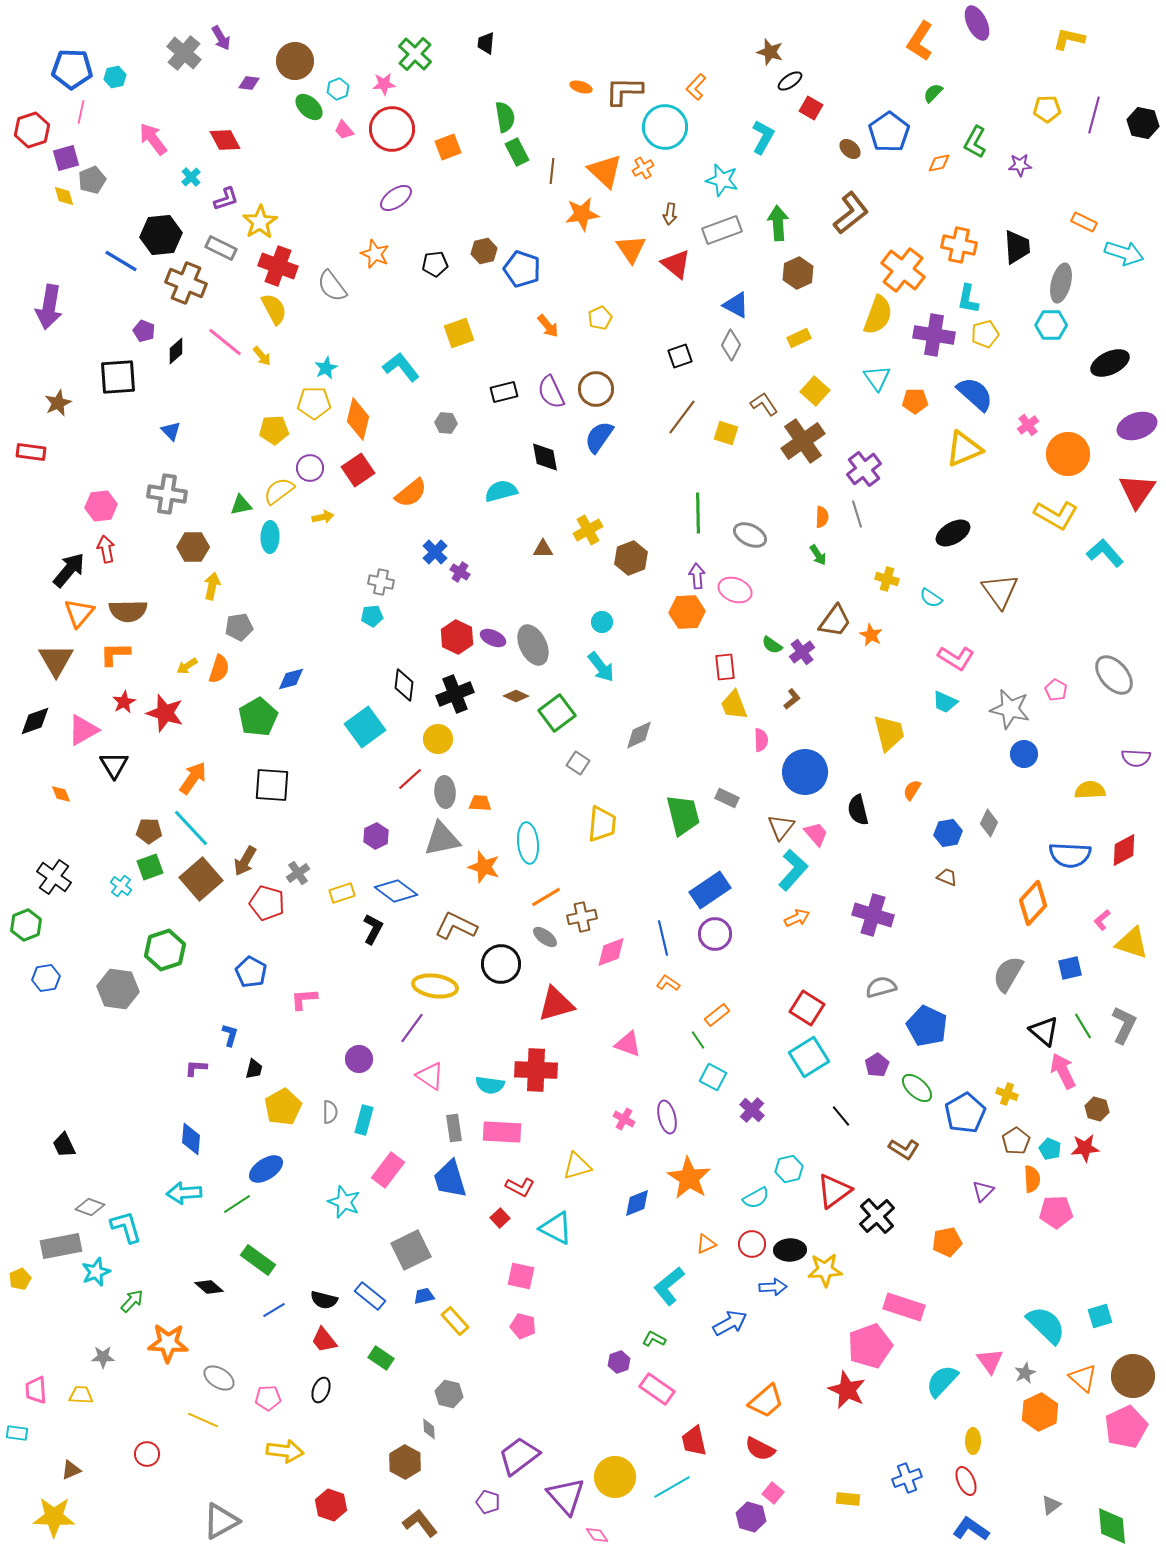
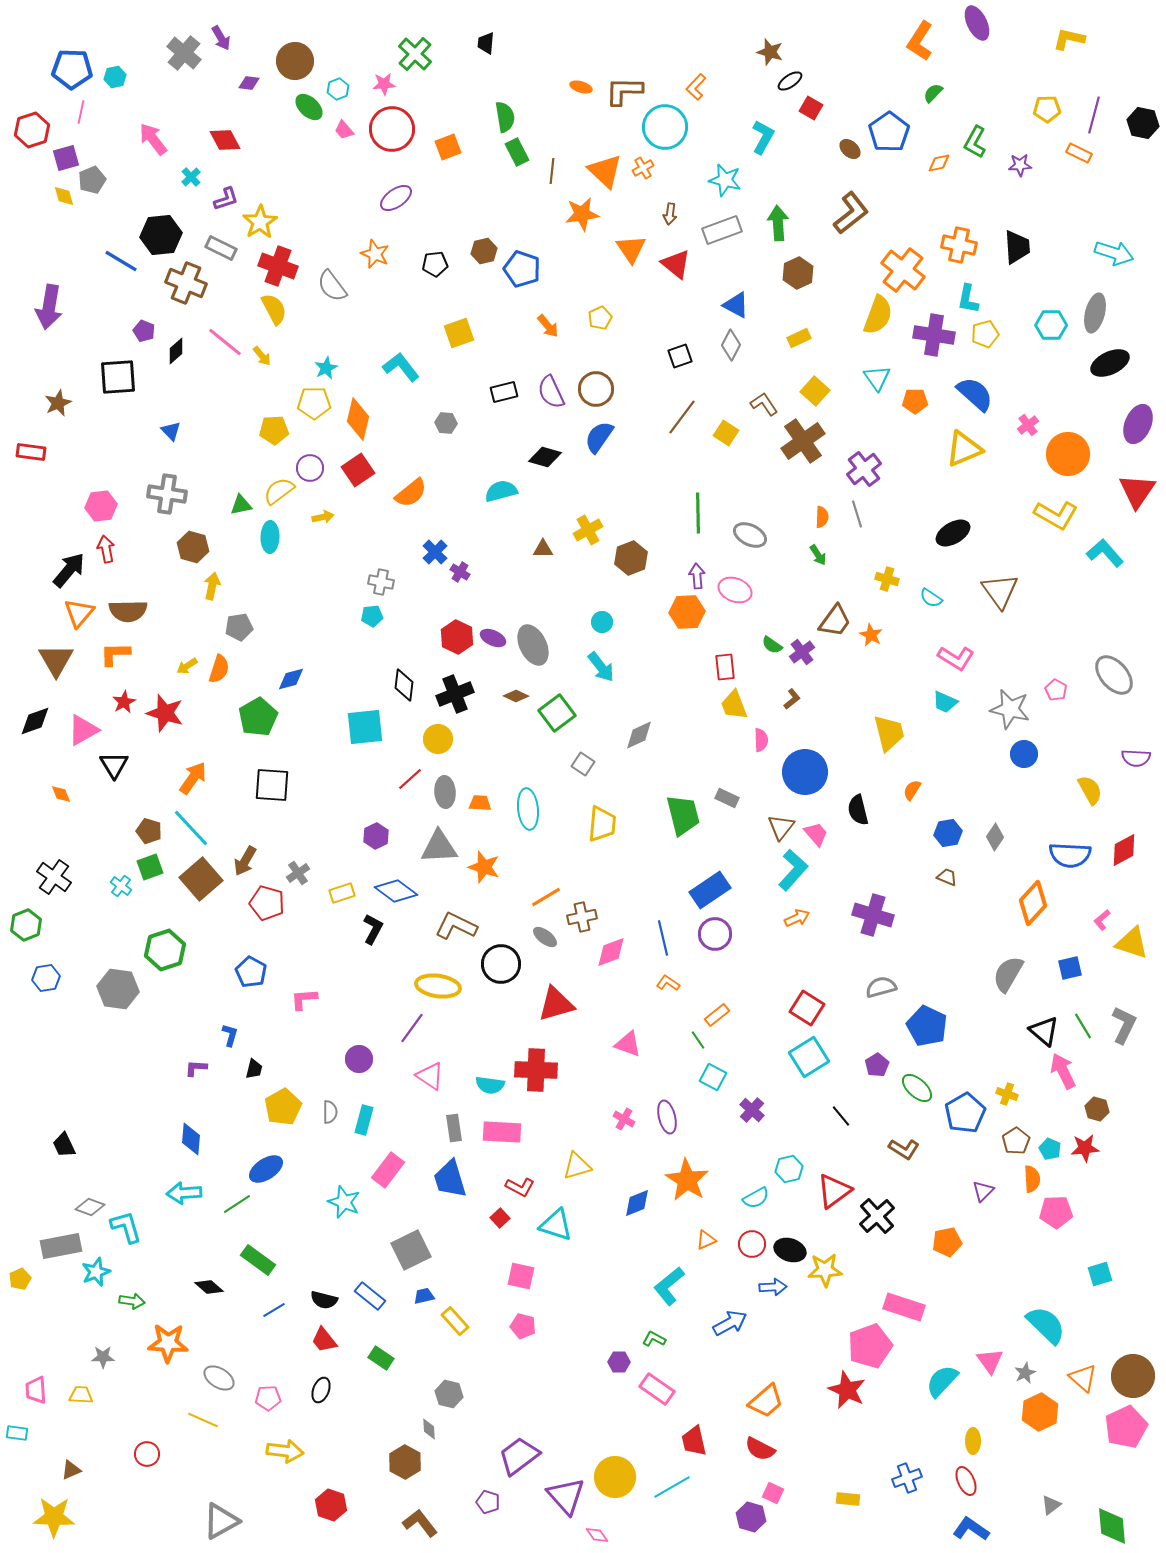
cyan star at (722, 180): moved 3 px right
orange rectangle at (1084, 222): moved 5 px left, 69 px up
cyan arrow at (1124, 253): moved 10 px left
gray ellipse at (1061, 283): moved 34 px right, 30 px down
purple ellipse at (1137, 426): moved 1 px right, 2 px up; rotated 48 degrees counterclockwise
yellow square at (726, 433): rotated 15 degrees clockwise
black diamond at (545, 457): rotated 64 degrees counterclockwise
brown hexagon at (193, 547): rotated 16 degrees clockwise
cyan square at (365, 727): rotated 30 degrees clockwise
gray square at (578, 763): moved 5 px right, 1 px down
yellow semicircle at (1090, 790): rotated 64 degrees clockwise
gray diamond at (989, 823): moved 6 px right, 14 px down; rotated 8 degrees clockwise
brown pentagon at (149, 831): rotated 15 degrees clockwise
gray triangle at (442, 839): moved 3 px left, 8 px down; rotated 9 degrees clockwise
cyan ellipse at (528, 843): moved 34 px up
yellow ellipse at (435, 986): moved 3 px right
orange star at (689, 1178): moved 2 px left, 2 px down
cyan triangle at (556, 1228): moved 3 px up; rotated 9 degrees counterclockwise
orange triangle at (706, 1244): moved 4 px up
black ellipse at (790, 1250): rotated 20 degrees clockwise
green arrow at (132, 1301): rotated 55 degrees clockwise
cyan square at (1100, 1316): moved 42 px up
purple hexagon at (619, 1362): rotated 20 degrees clockwise
pink square at (773, 1493): rotated 15 degrees counterclockwise
